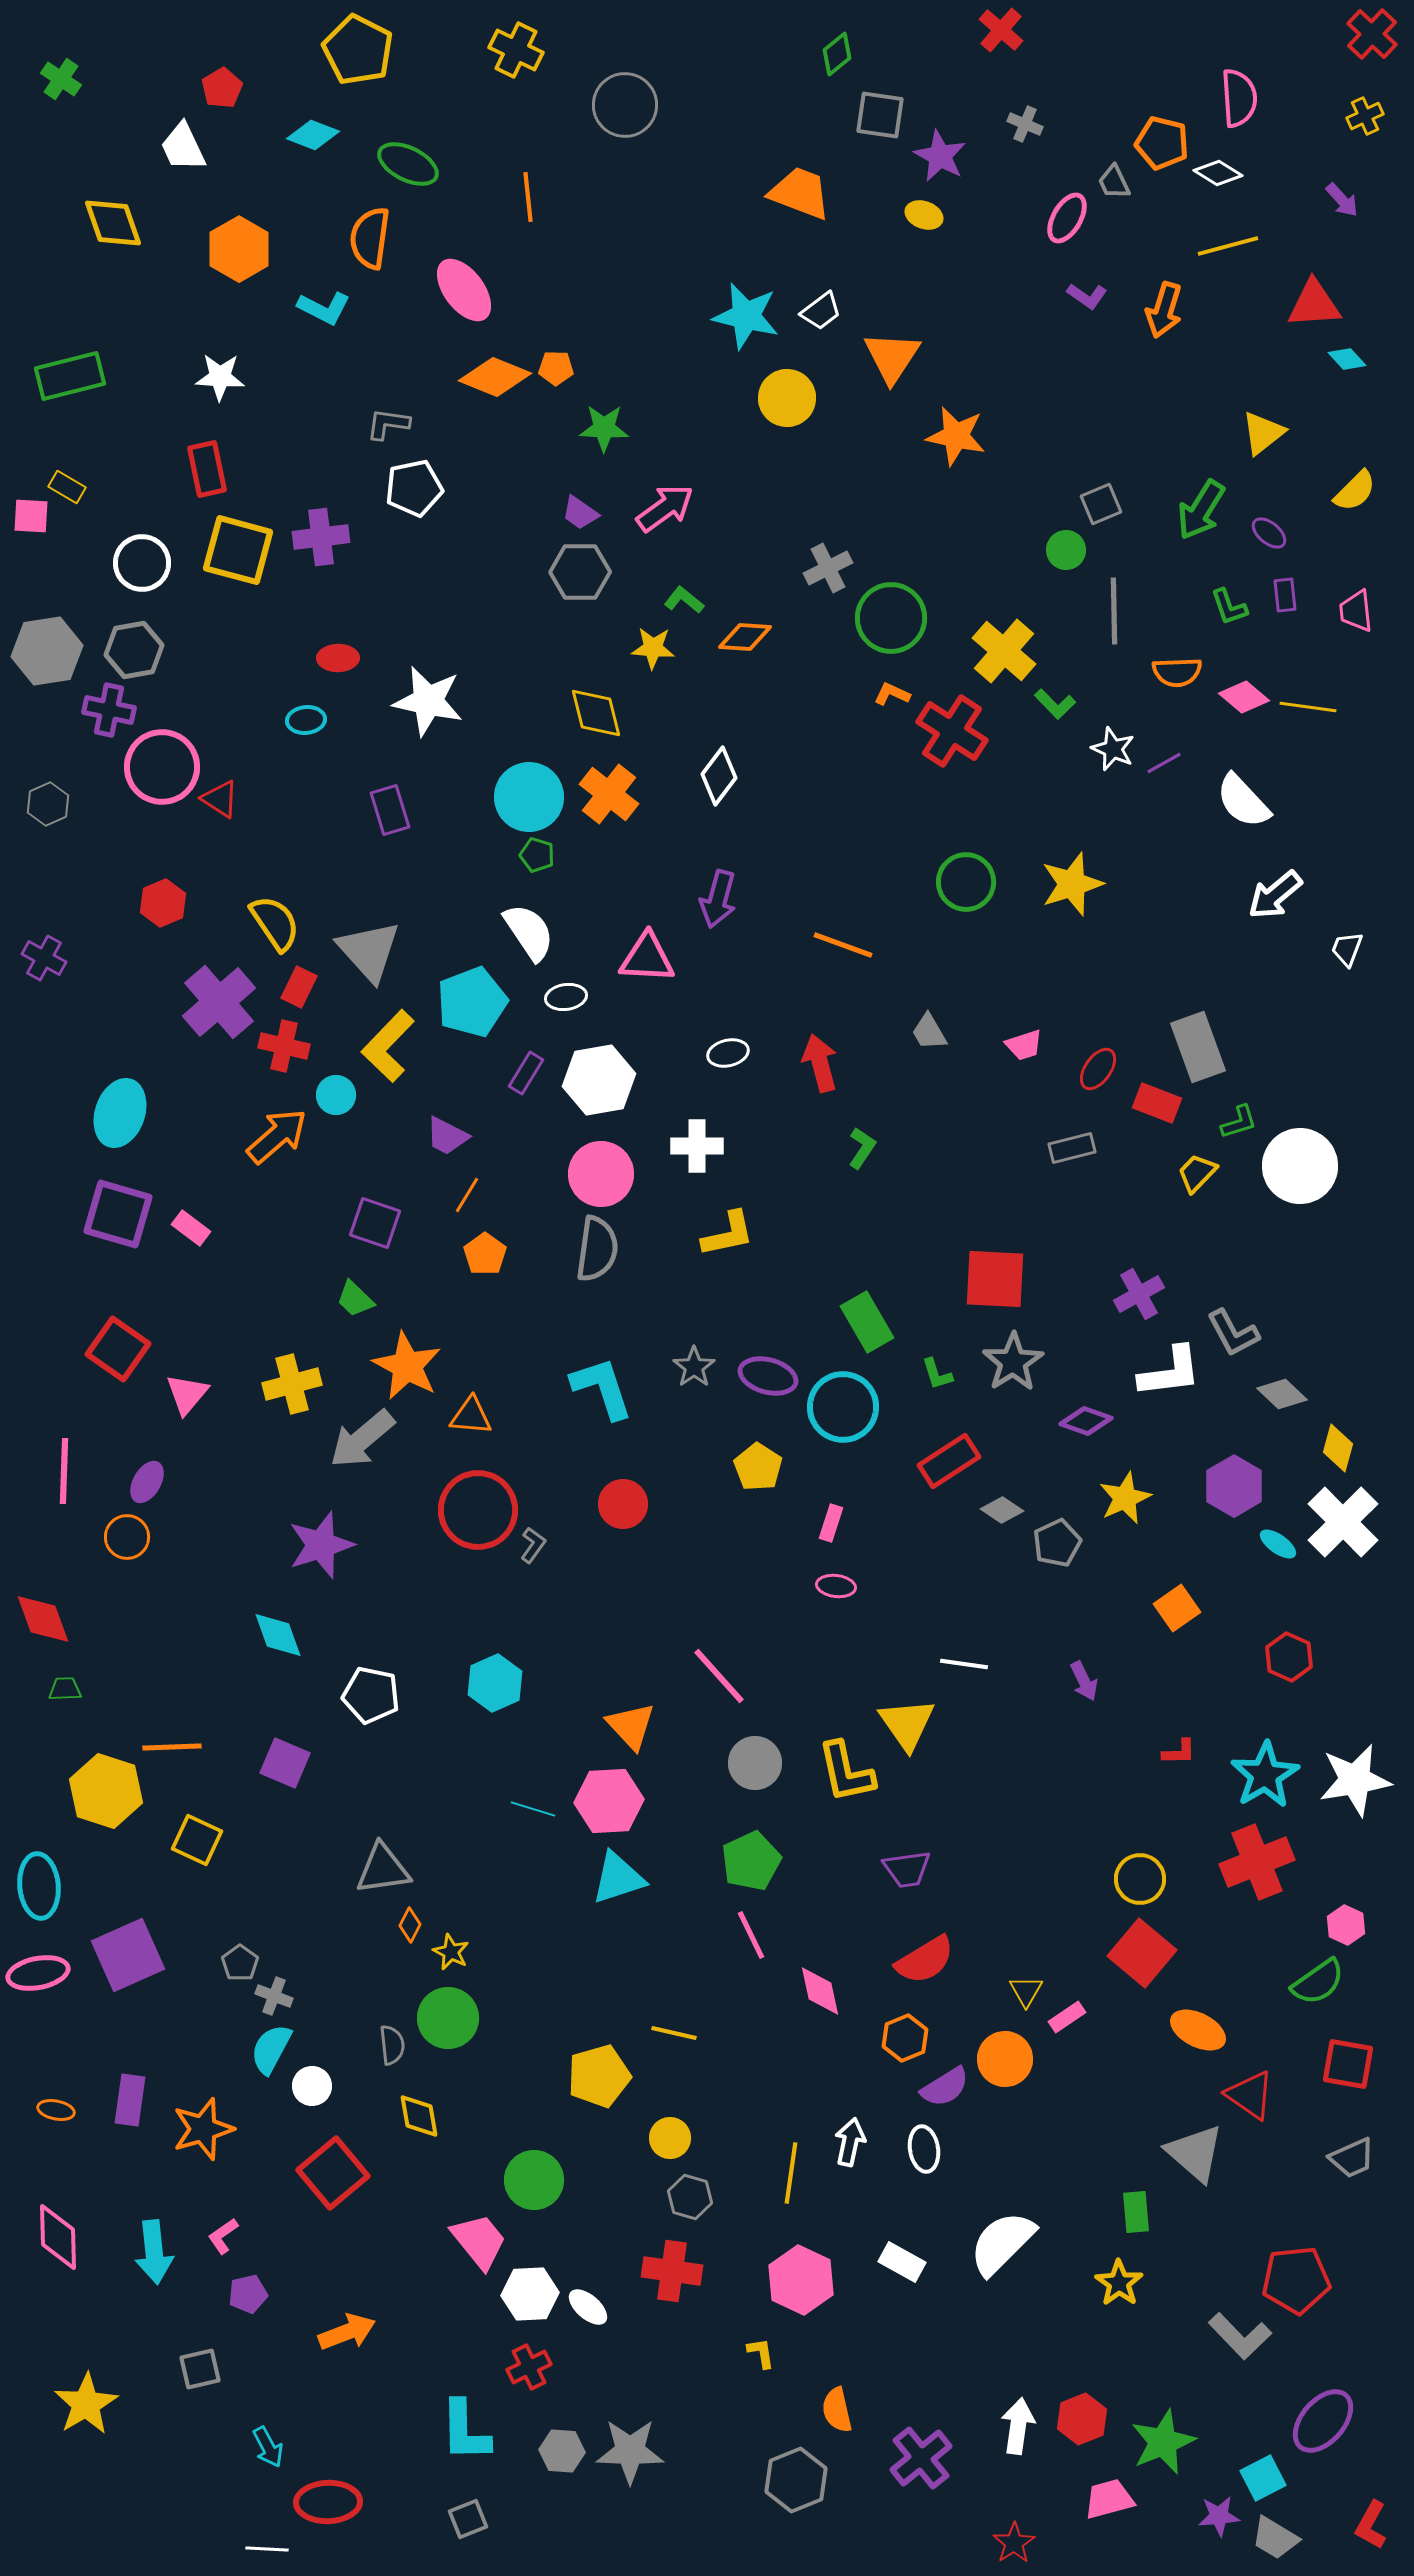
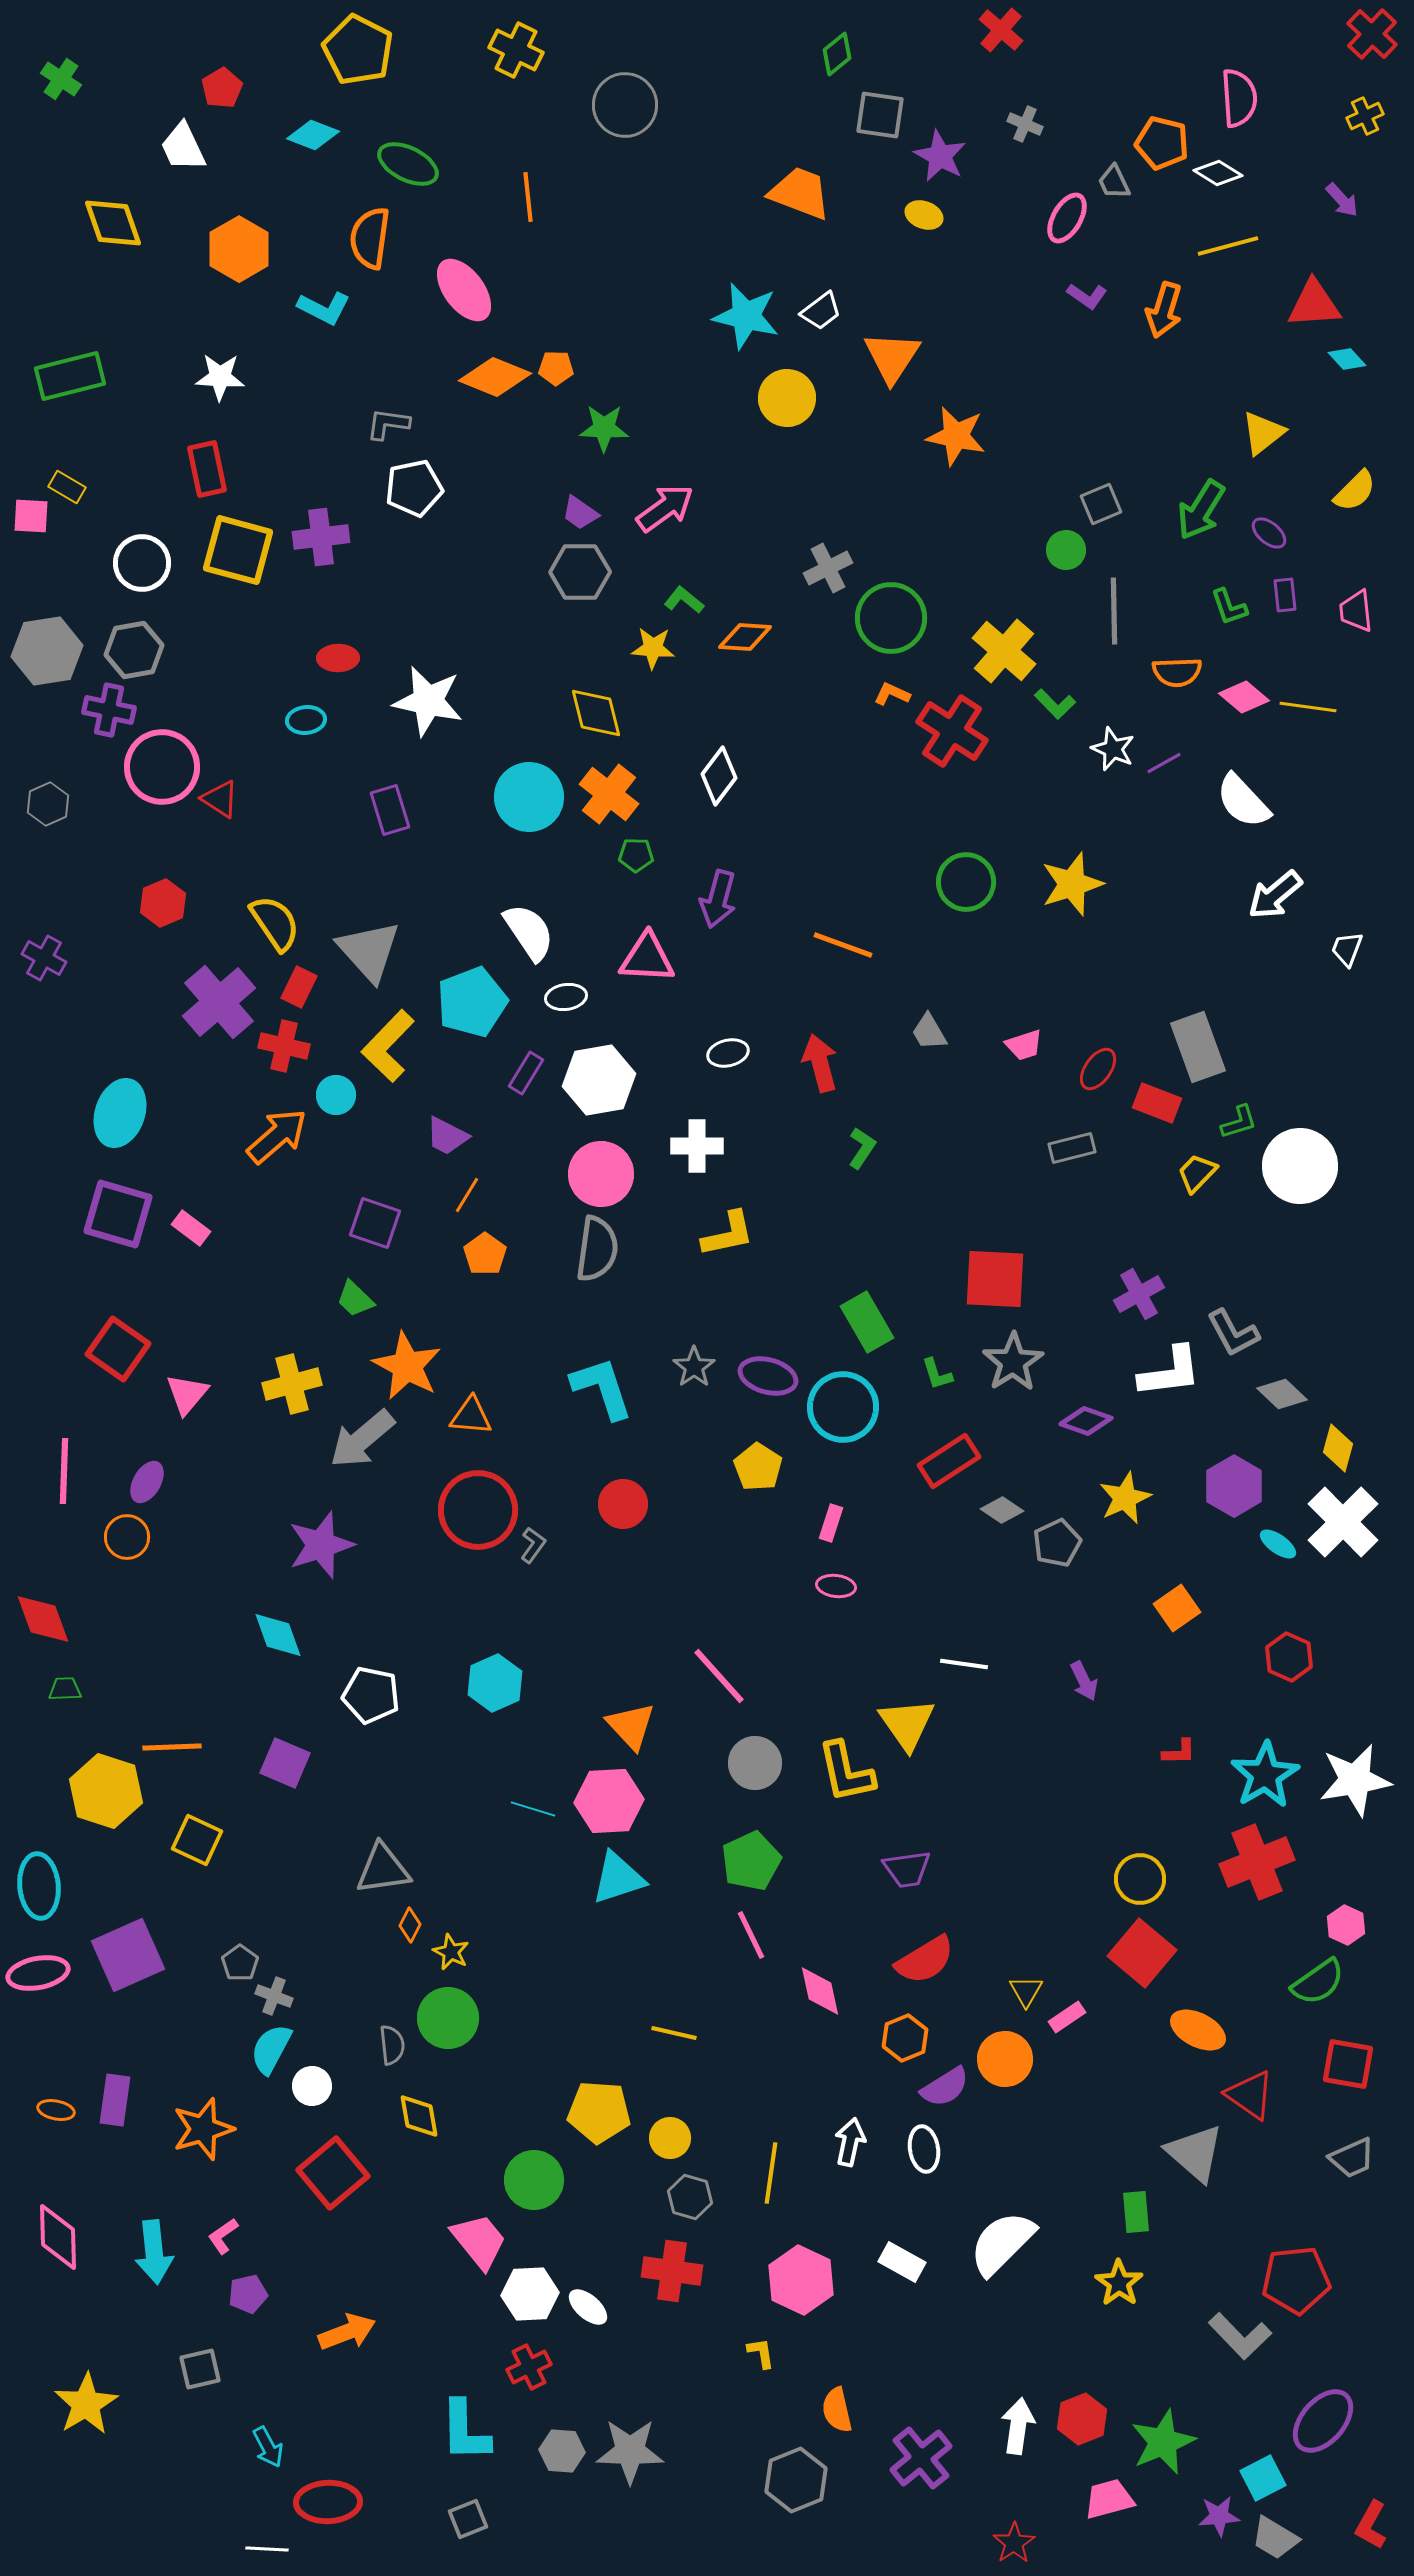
green pentagon at (537, 855): moved 99 px right; rotated 16 degrees counterclockwise
yellow pentagon at (599, 2076): moved 36 px down; rotated 20 degrees clockwise
purple rectangle at (130, 2100): moved 15 px left
yellow line at (791, 2173): moved 20 px left
